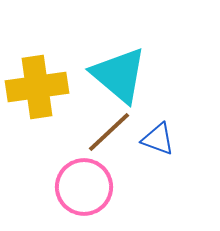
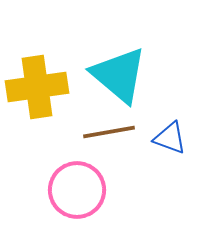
brown line: rotated 33 degrees clockwise
blue triangle: moved 12 px right, 1 px up
pink circle: moved 7 px left, 3 px down
